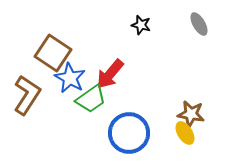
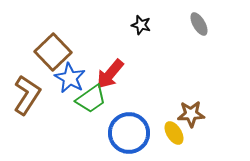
brown square: moved 1 px up; rotated 12 degrees clockwise
brown star: rotated 12 degrees counterclockwise
yellow ellipse: moved 11 px left
